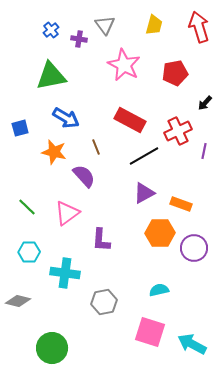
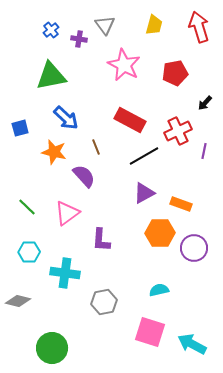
blue arrow: rotated 12 degrees clockwise
